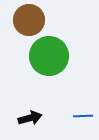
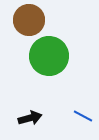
blue line: rotated 30 degrees clockwise
